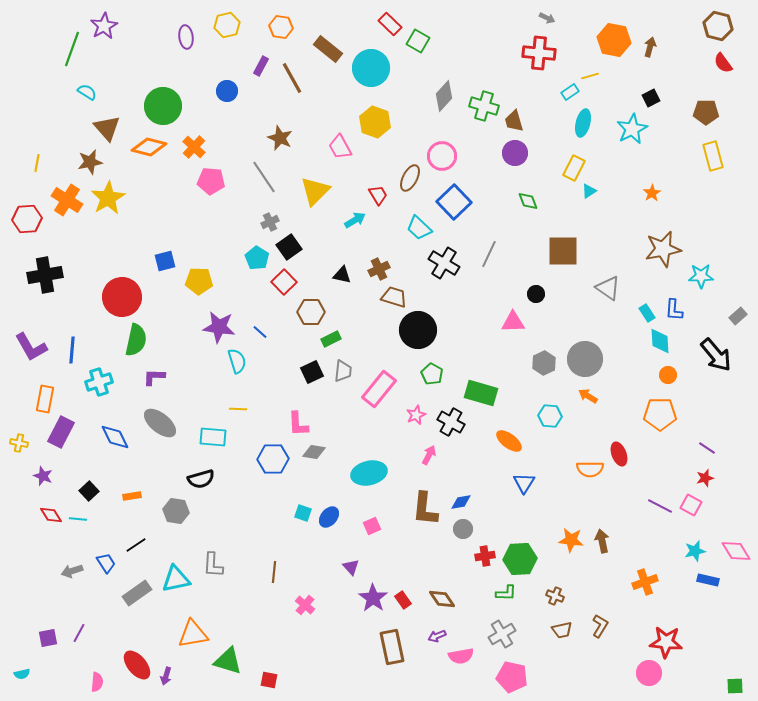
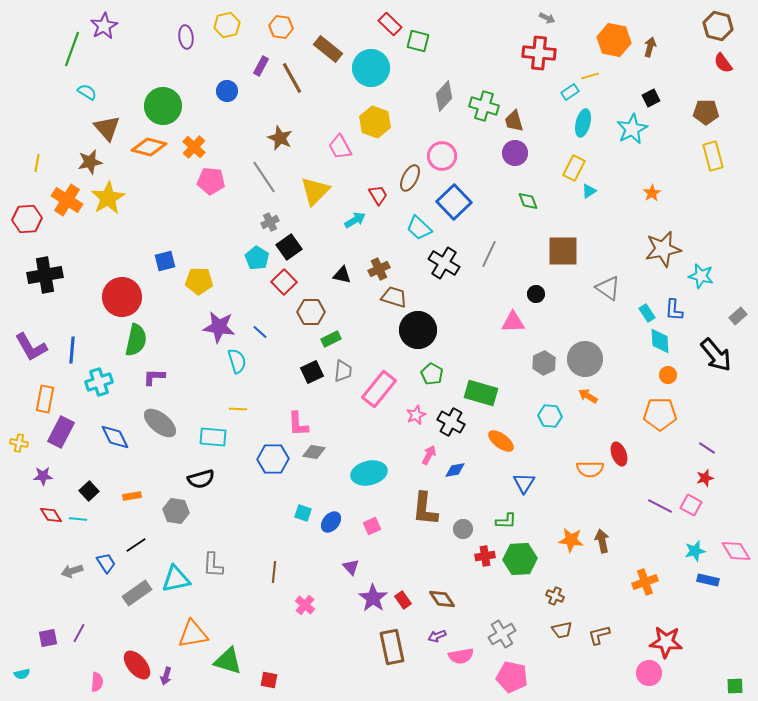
green square at (418, 41): rotated 15 degrees counterclockwise
cyan star at (701, 276): rotated 15 degrees clockwise
orange ellipse at (509, 441): moved 8 px left
purple star at (43, 476): rotated 24 degrees counterclockwise
blue diamond at (461, 502): moved 6 px left, 32 px up
blue ellipse at (329, 517): moved 2 px right, 5 px down
green L-shape at (506, 593): moved 72 px up
brown L-shape at (600, 626): moved 1 px left, 9 px down; rotated 135 degrees counterclockwise
